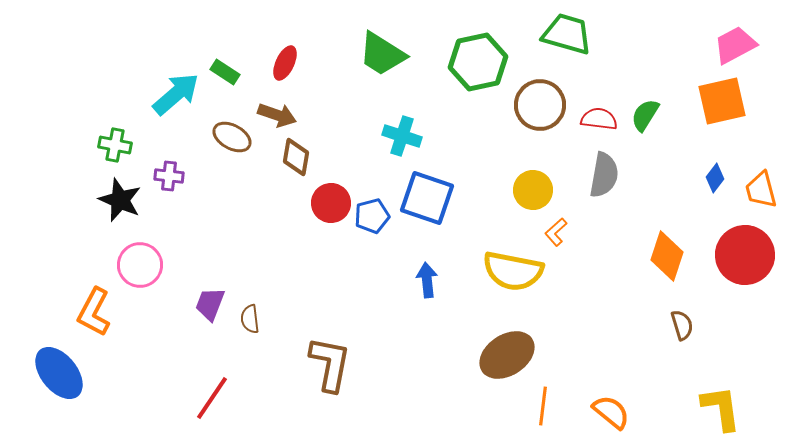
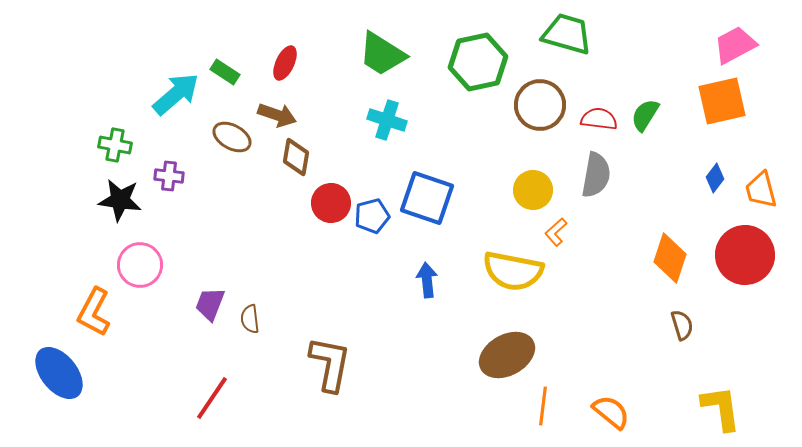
cyan cross at (402, 136): moved 15 px left, 16 px up
gray semicircle at (604, 175): moved 8 px left
black star at (120, 200): rotated 15 degrees counterclockwise
orange diamond at (667, 256): moved 3 px right, 2 px down
brown ellipse at (507, 355): rotated 4 degrees clockwise
